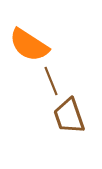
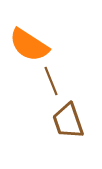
brown trapezoid: moved 1 px left, 5 px down
